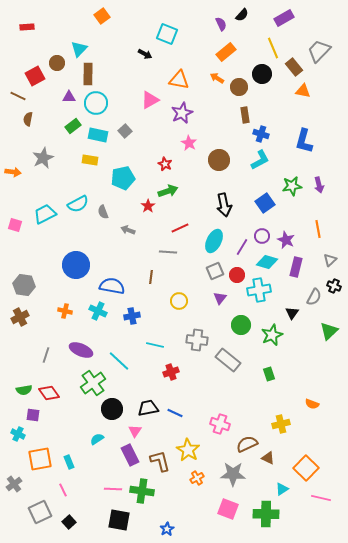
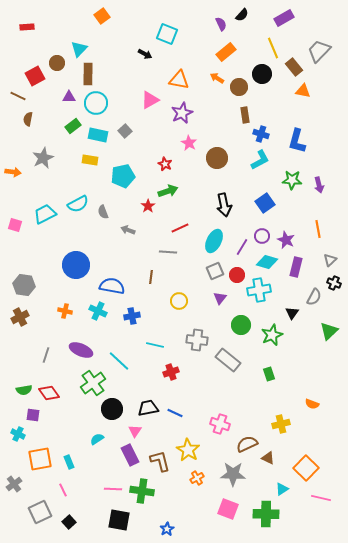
blue L-shape at (304, 141): moved 7 px left
brown circle at (219, 160): moved 2 px left, 2 px up
cyan pentagon at (123, 178): moved 2 px up
green star at (292, 186): moved 6 px up; rotated 12 degrees clockwise
black cross at (334, 286): moved 3 px up
